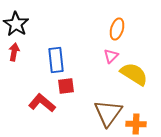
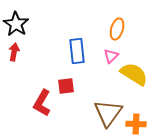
blue rectangle: moved 21 px right, 9 px up
red L-shape: rotated 100 degrees counterclockwise
